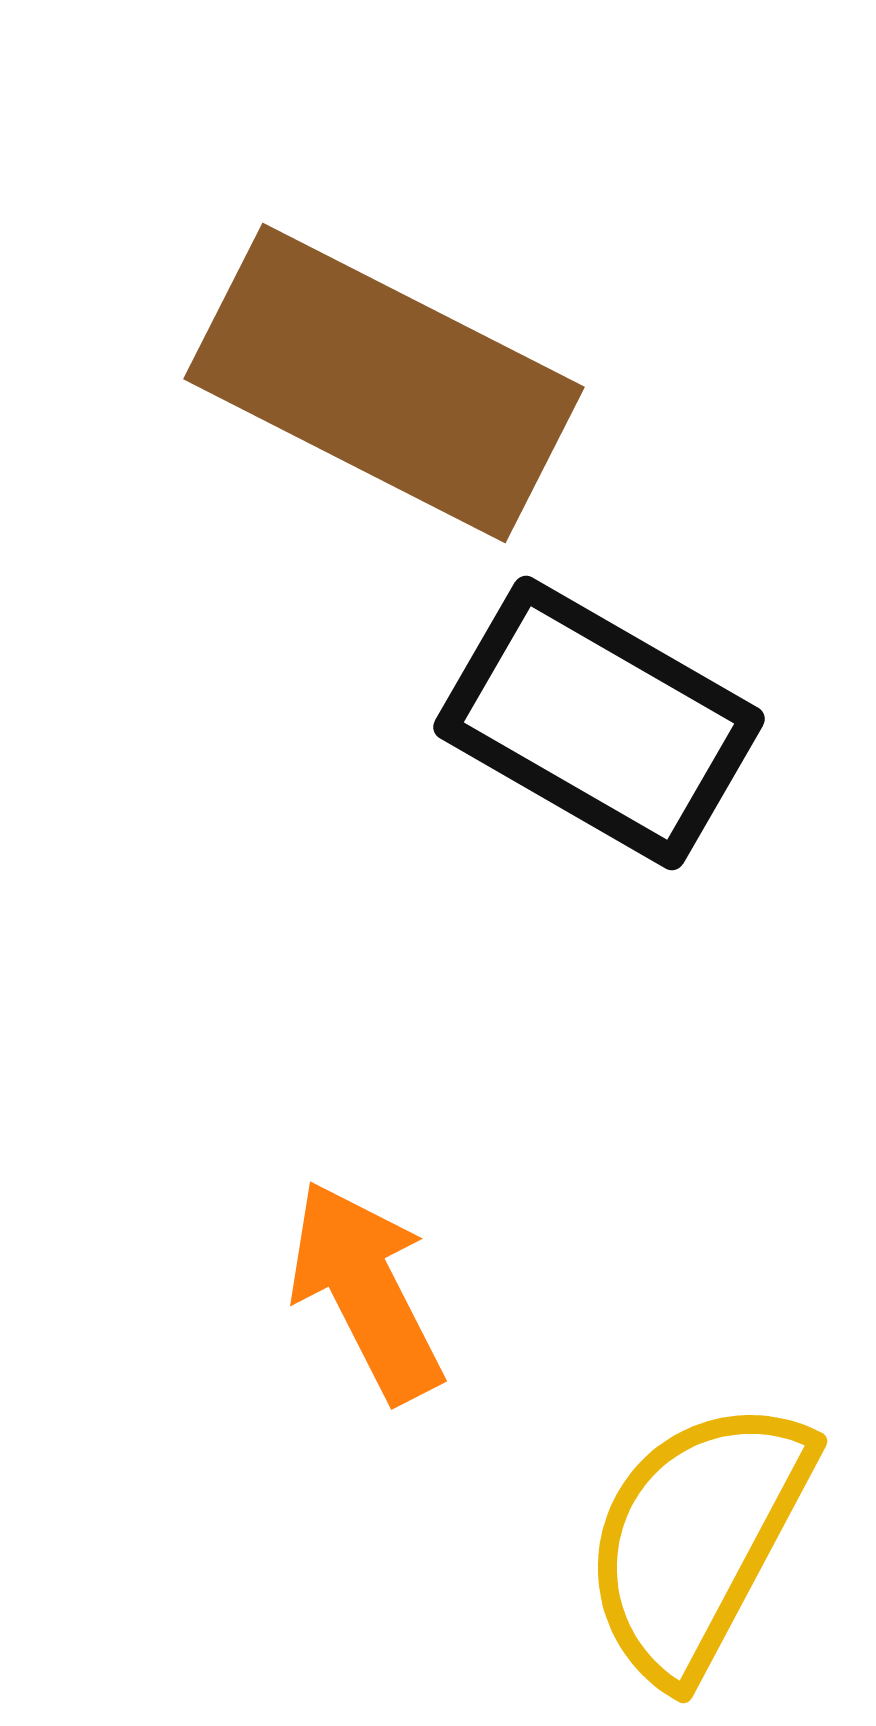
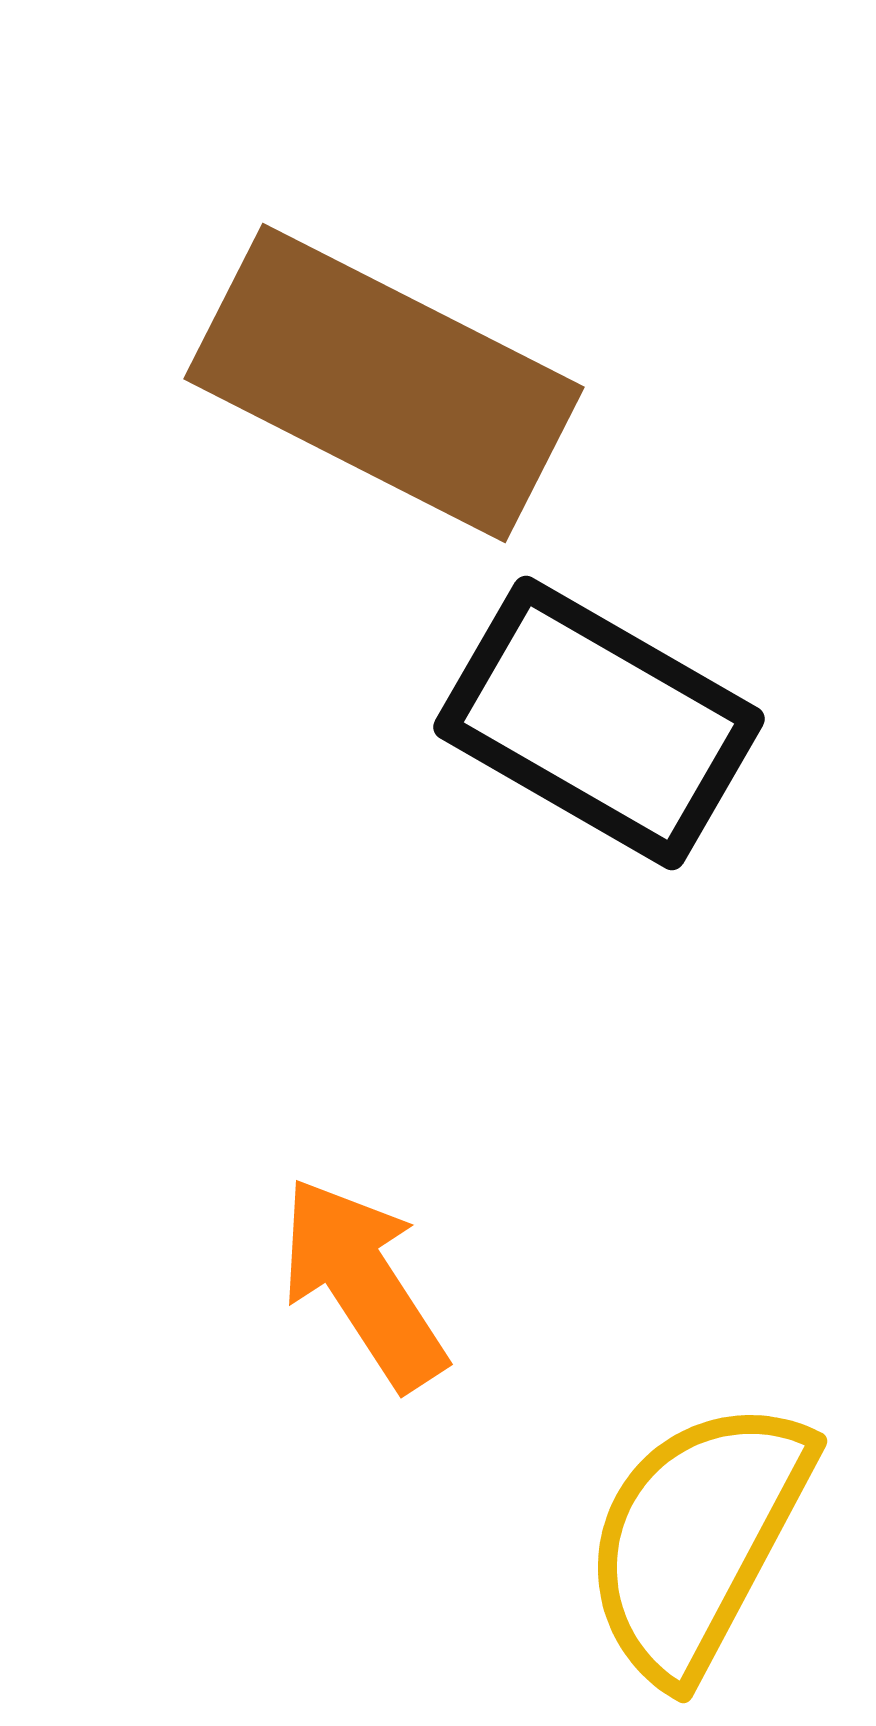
orange arrow: moved 3 px left, 8 px up; rotated 6 degrees counterclockwise
